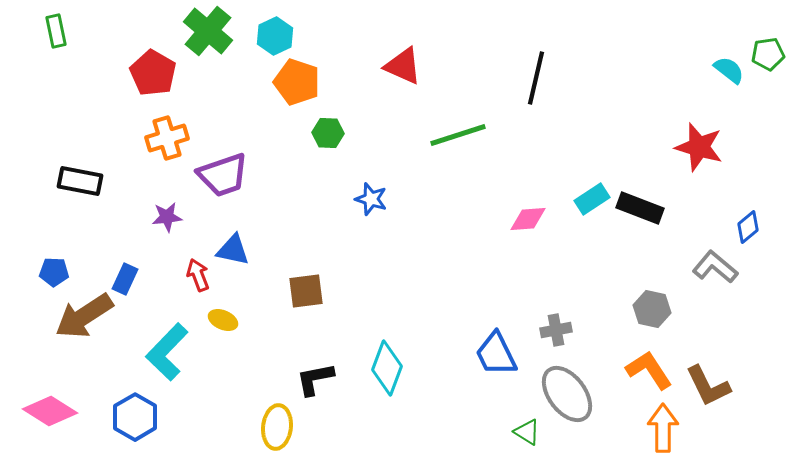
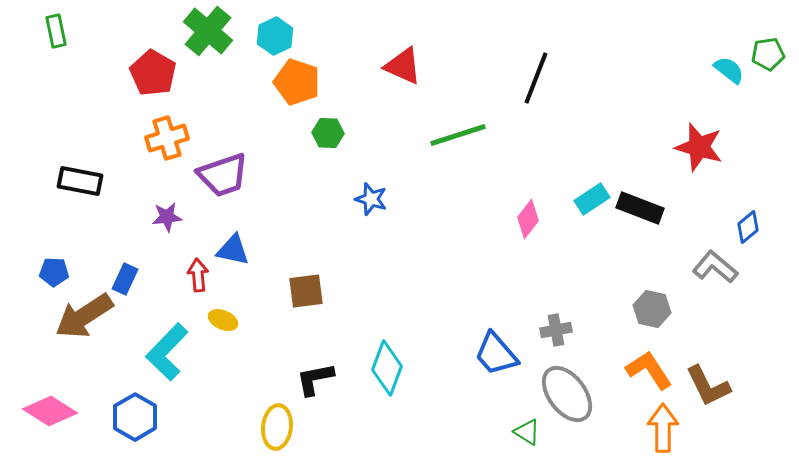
black line at (536, 78): rotated 8 degrees clockwise
pink diamond at (528, 219): rotated 48 degrees counterclockwise
red arrow at (198, 275): rotated 16 degrees clockwise
blue trapezoid at (496, 354): rotated 15 degrees counterclockwise
